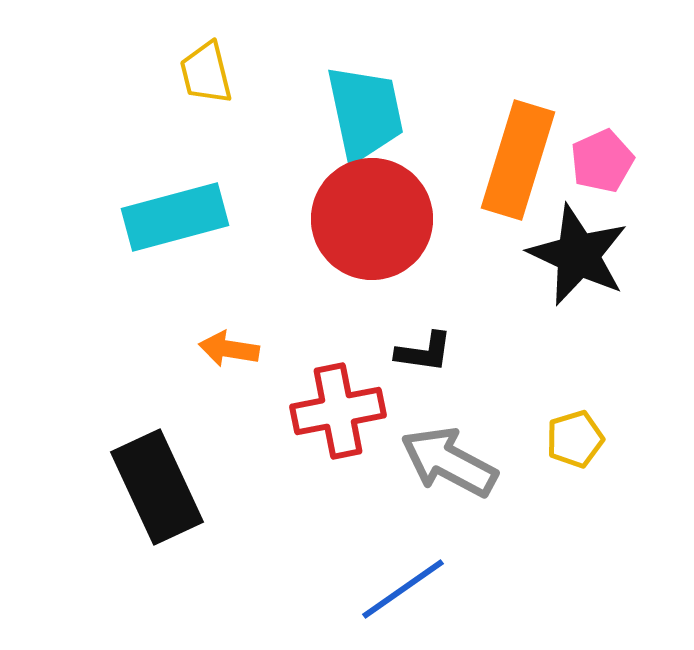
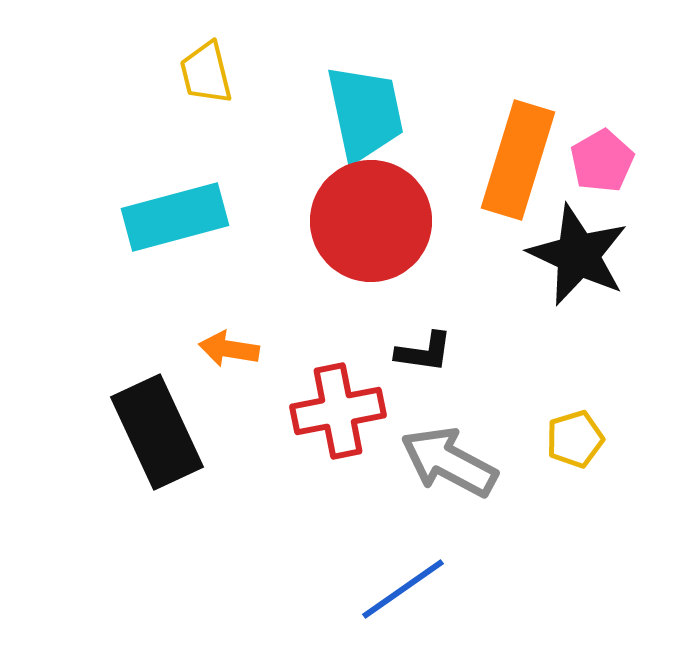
pink pentagon: rotated 6 degrees counterclockwise
red circle: moved 1 px left, 2 px down
black rectangle: moved 55 px up
